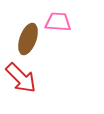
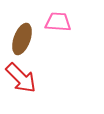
brown ellipse: moved 6 px left
